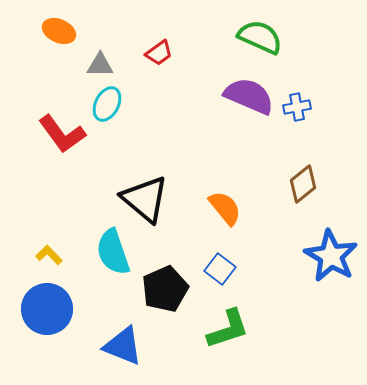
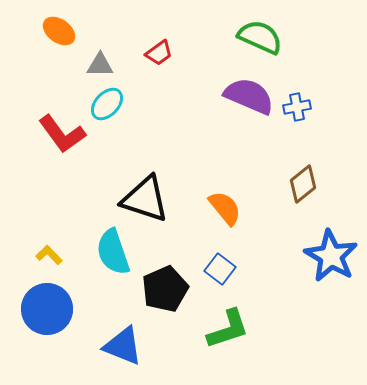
orange ellipse: rotated 12 degrees clockwise
cyan ellipse: rotated 16 degrees clockwise
black triangle: rotated 22 degrees counterclockwise
